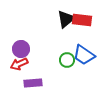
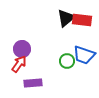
black triangle: moved 1 px up
purple circle: moved 1 px right
blue trapezoid: rotated 15 degrees counterclockwise
green circle: moved 1 px down
red arrow: rotated 150 degrees clockwise
